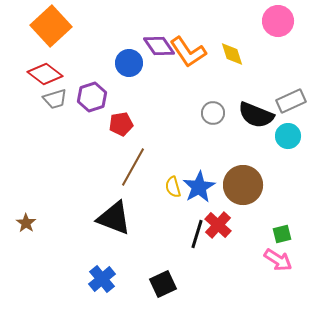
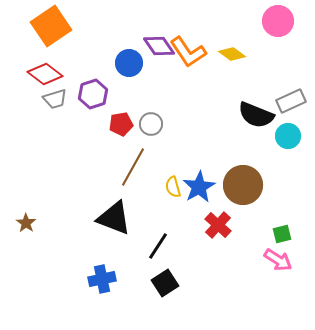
orange square: rotated 9 degrees clockwise
yellow diamond: rotated 36 degrees counterclockwise
purple hexagon: moved 1 px right, 3 px up
gray circle: moved 62 px left, 11 px down
black line: moved 39 px left, 12 px down; rotated 16 degrees clockwise
blue cross: rotated 28 degrees clockwise
black square: moved 2 px right, 1 px up; rotated 8 degrees counterclockwise
